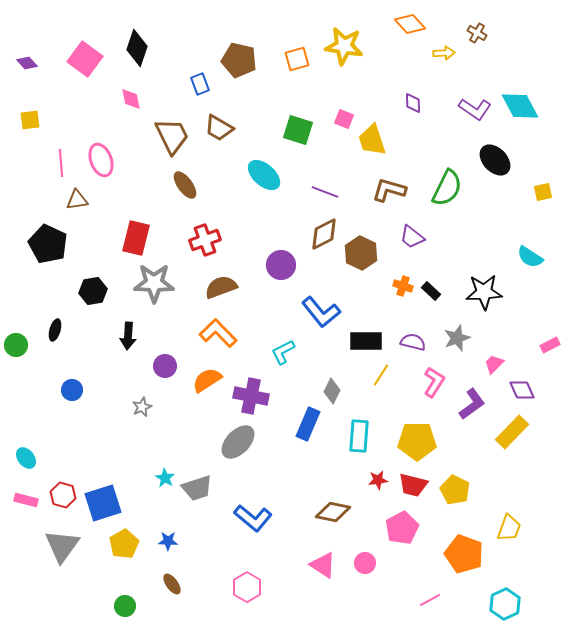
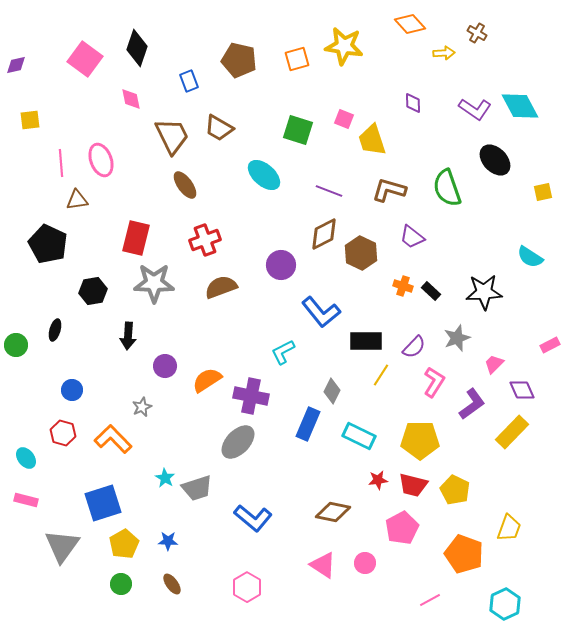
purple diamond at (27, 63): moved 11 px left, 2 px down; rotated 60 degrees counterclockwise
blue rectangle at (200, 84): moved 11 px left, 3 px up
green semicircle at (447, 188): rotated 135 degrees clockwise
purple line at (325, 192): moved 4 px right, 1 px up
orange L-shape at (218, 333): moved 105 px left, 106 px down
purple semicircle at (413, 342): moved 1 px right, 5 px down; rotated 120 degrees clockwise
cyan rectangle at (359, 436): rotated 68 degrees counterclockwise
yellow pentagon at (417, 441): moved 3 px right, 1 px up
red hexagon at (63, 495): moved 62 px up
green circle at (125, 606): moved 4 px left, 22 px up
